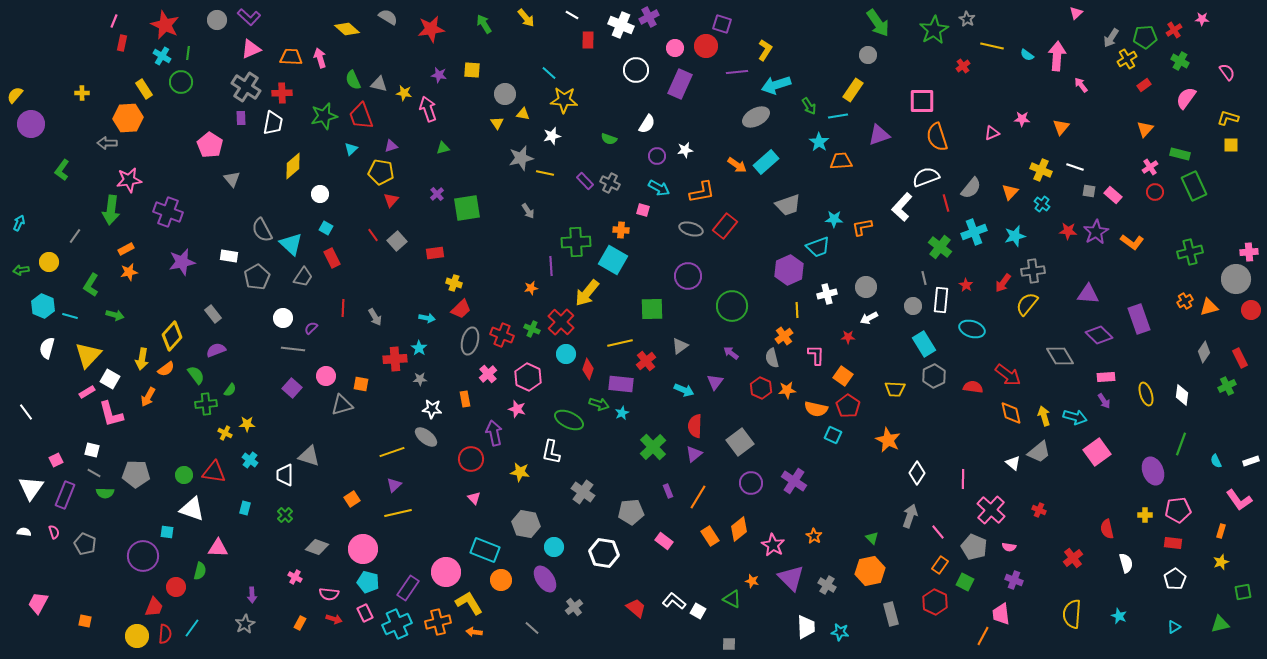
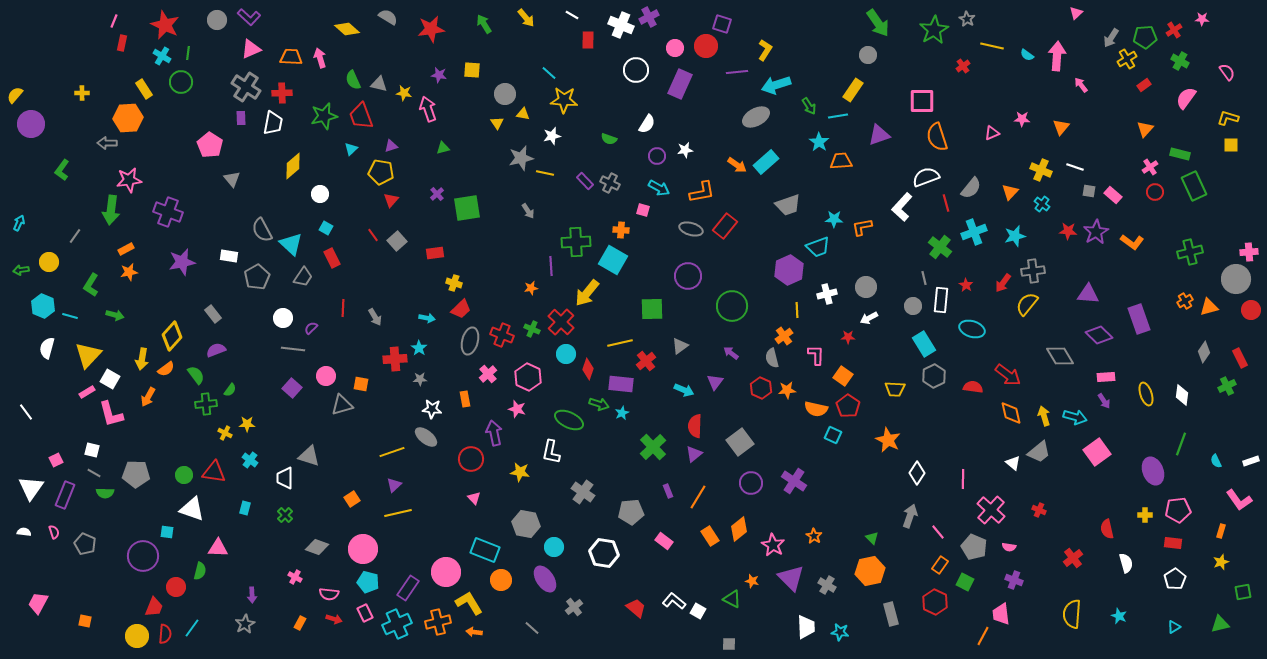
white trapezoid at (285, 475): moved 3 px down
